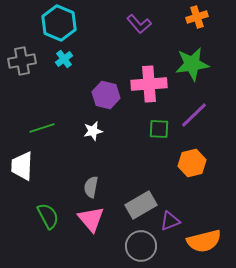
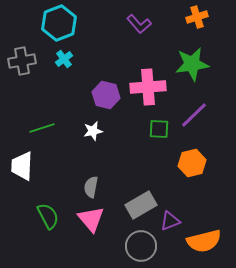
cyan hexagon: rotated 16 degrees clockwise
pink cross: moved 1 px left, 3 px down
